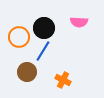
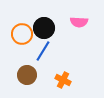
orange circle: moved 3 px right, 3 px up
brown circle: moved 3 px down
